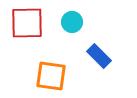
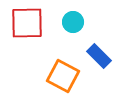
cyan circle: moved 1 px right
orange square: moved 12 px right; rotated 20 degrees clockwise
